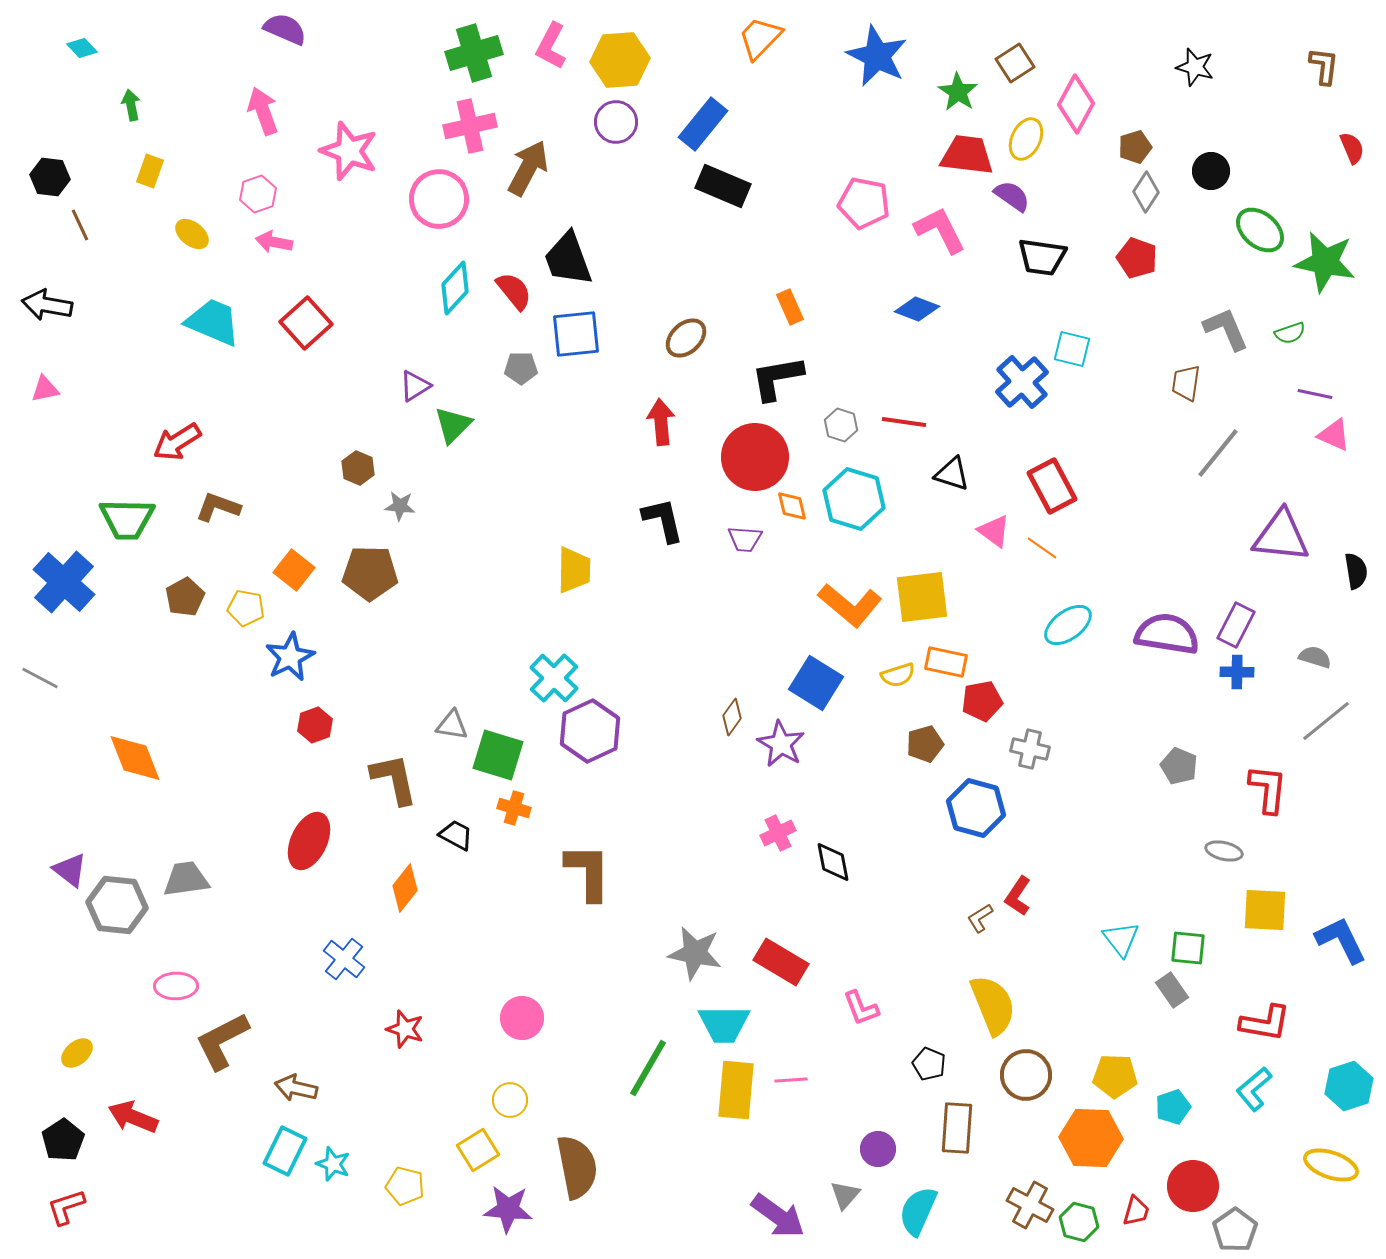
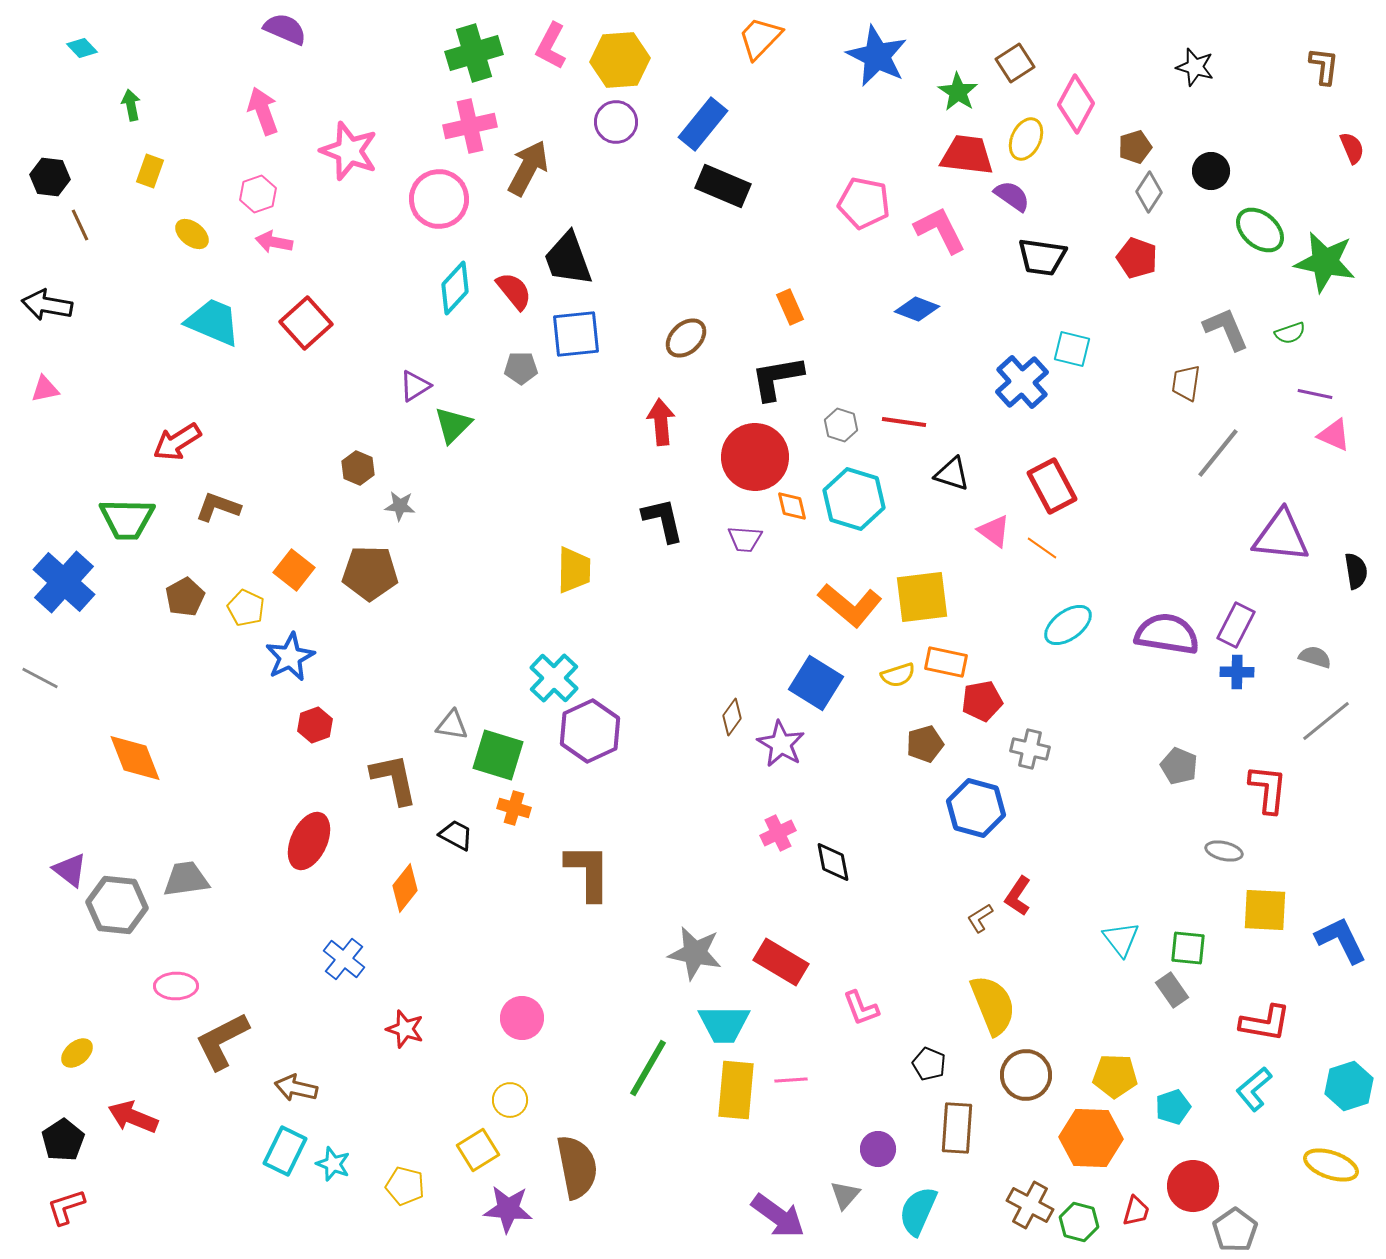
gray diamond at (1146, 192): moved 3 px right
yellow pentagon at (246, 608): rotated 15 degrees clockwise
